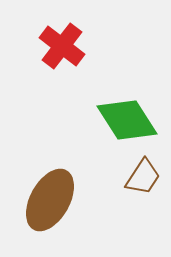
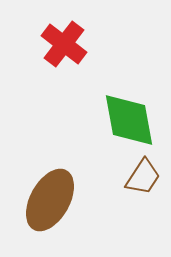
red cross: moved 2 px right, 2 px up
green diamond: moved 2 px right; rotated 22 degrees clockwise
